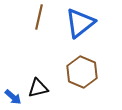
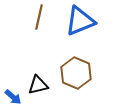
blue triangle: moved 2 px up; rotated 16 degrees clockwise
brown hexagon: moved 6 px left, 1 px down
black triangle: moved 3 px up
